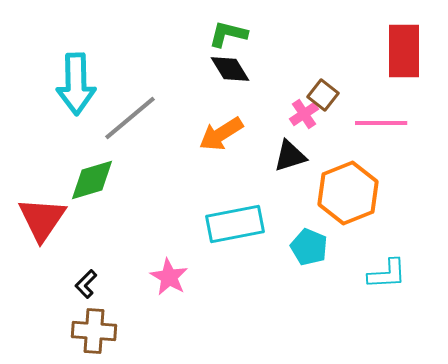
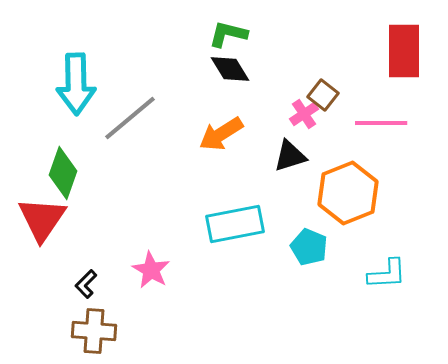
green diamond: moved 29 px left, 7 px up; rotated 54 degrees counterclockwise
pink star: moved 18 px left, 7 px up
